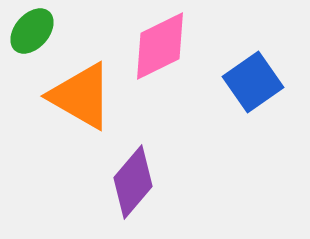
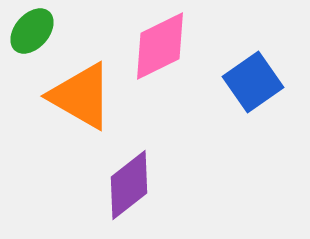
purple diamond: moved 4 px left, 3 px down; rotated 12 degrees clockwise
